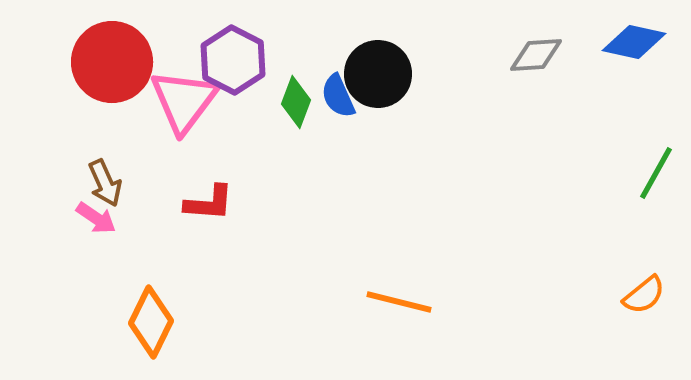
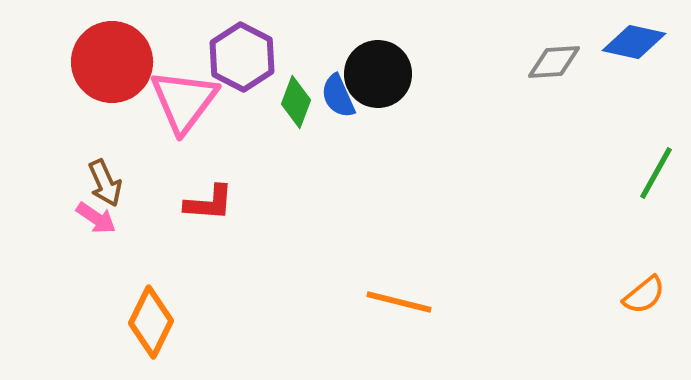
gray diamond: moved 18 px right, 7 px down
purple hexagon: moved 9 px right, 3 px up
